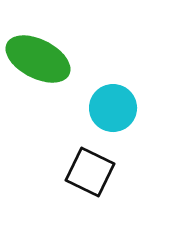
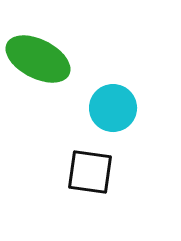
black square: rotated 18 degrees counterclockwise
